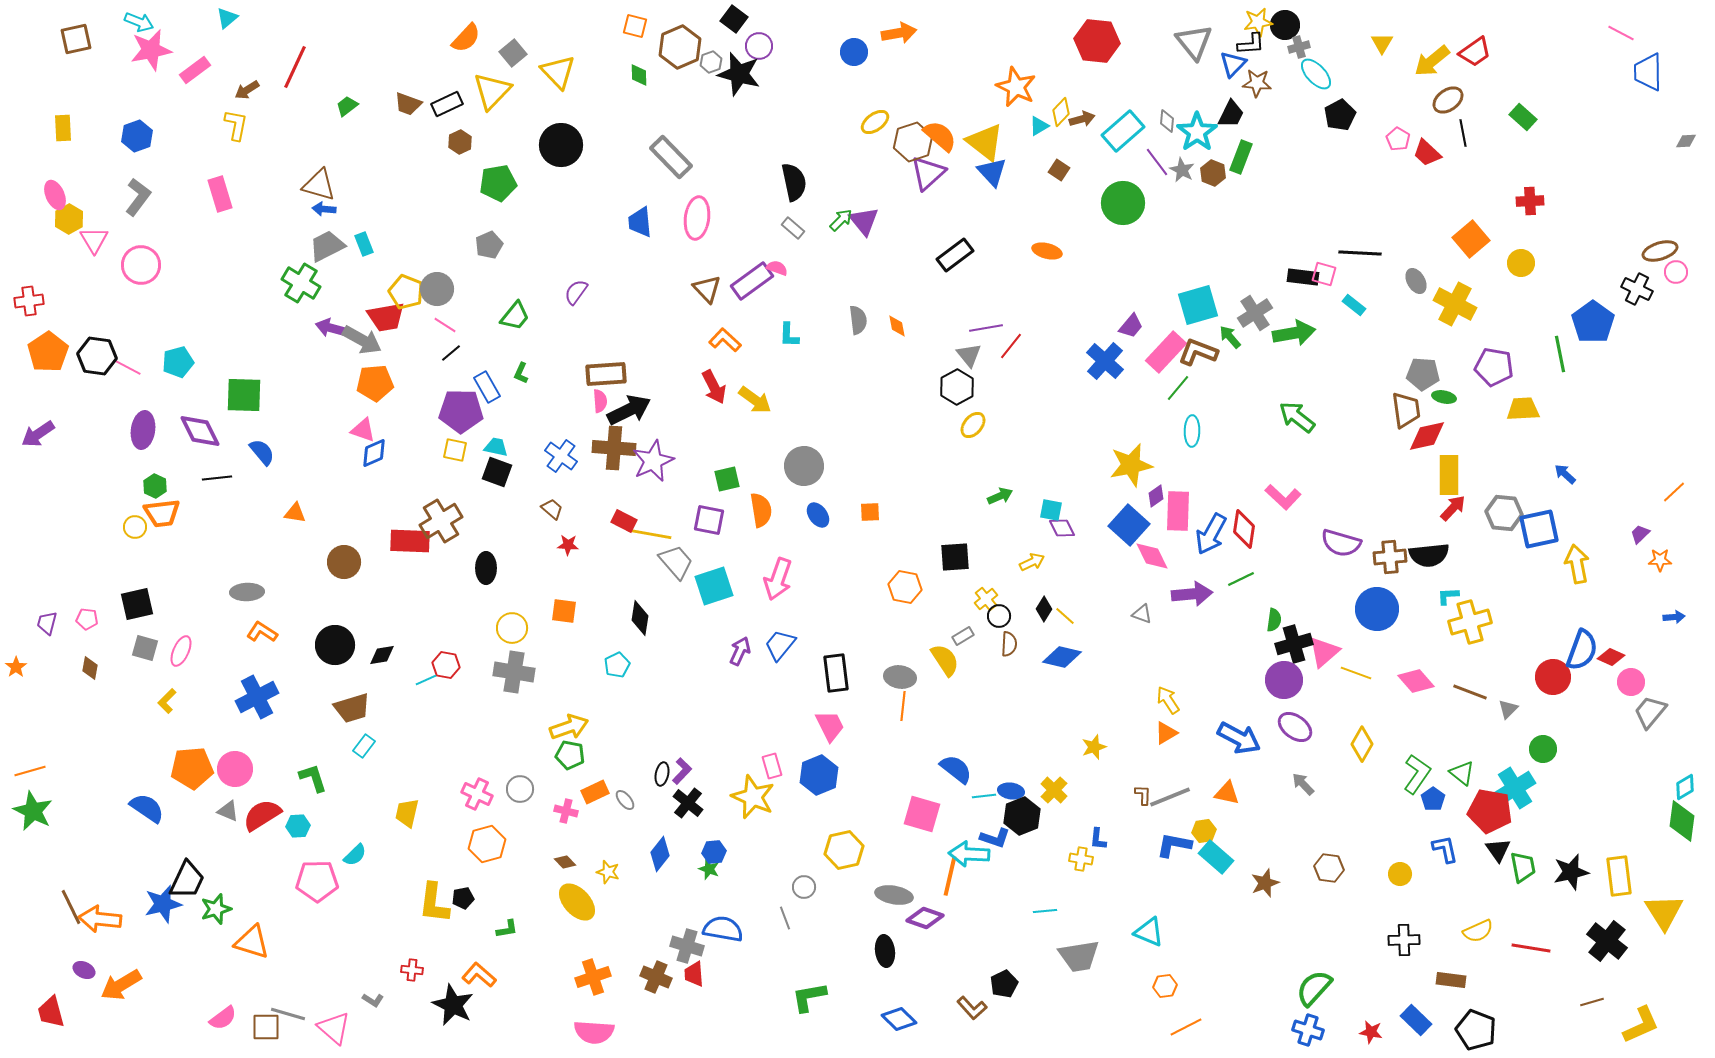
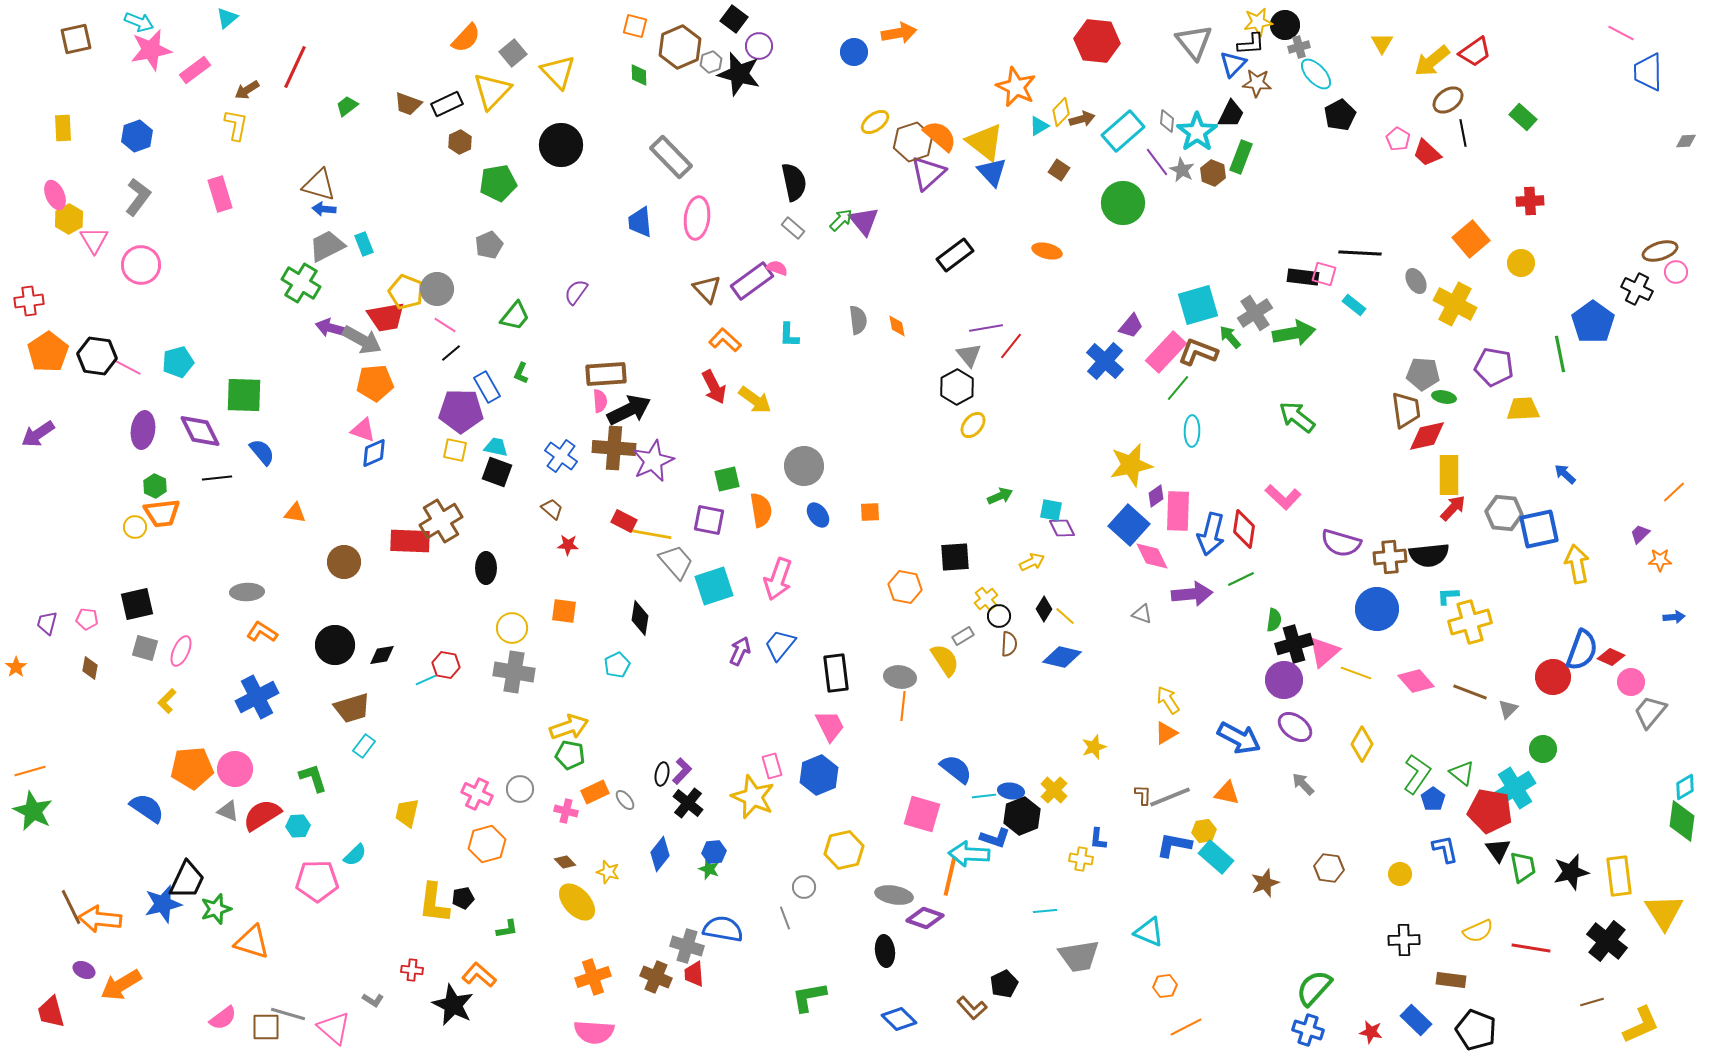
blue arrow at (1211, 534): rotated 15 degrees counterclockwise
